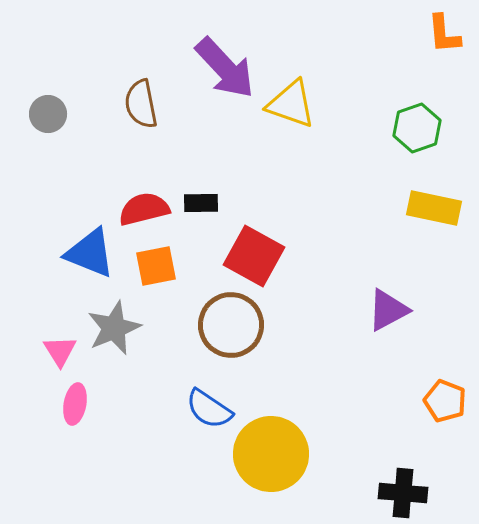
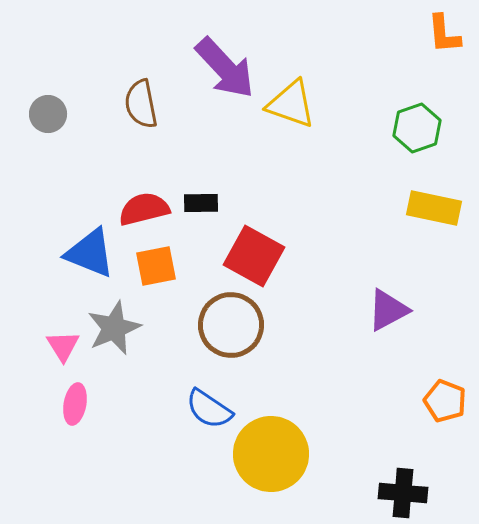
pink triangle: moved 3 px right, 5 px up
